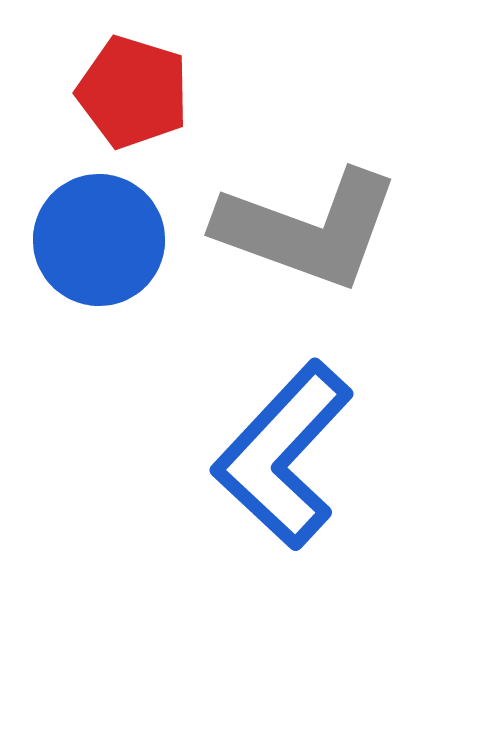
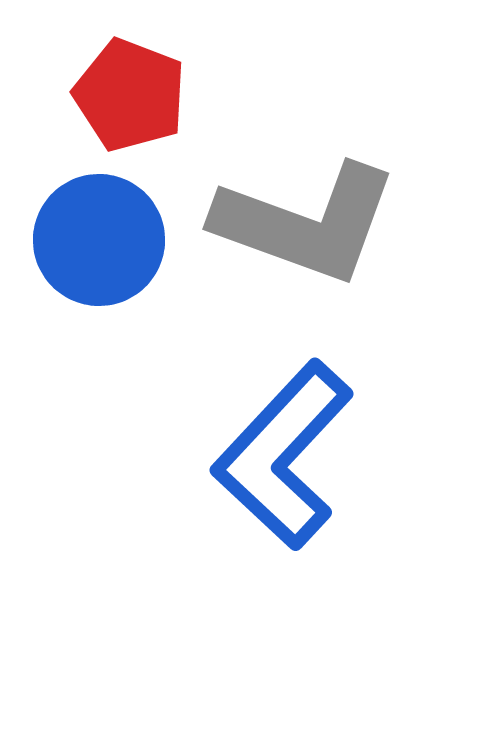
red pentagon: moved 3 px left, 3 px down; rotated 4 degrees clockwise
gray L-shape: moved 2 px left, 6 px up
